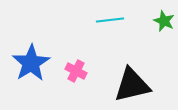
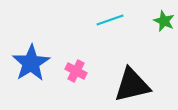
cyan line: rotated 12 degrees counterclockwise
